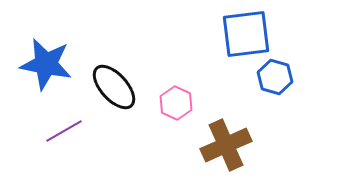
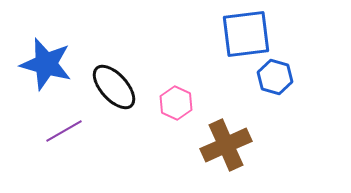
blue star: rotated 4 degrees clockwise
